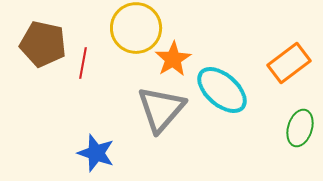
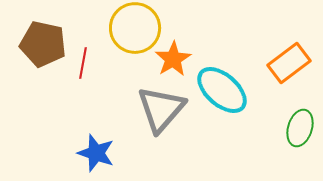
yellow circle: moved 1 px left
